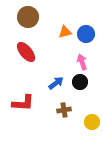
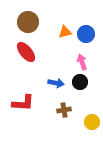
brown circle: moved 5 px down
blue arrow: rotated 49 degrees clockwise
